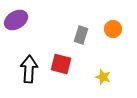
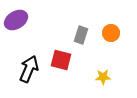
orange circle: moved 2 px left, 4 px down
red square: moved 4 px up
black arrow: rotated 20 degrees clockwise
yellow star: rotated 21 degrees counterclockwise
